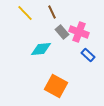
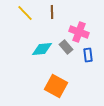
brown line: rotated 24 degrees clockwise
gray rectangle: moved 4 px right, 15 px down
cyan diamond: moved 1 px right
blue rectangle: rotated 40 degrees clockwise
